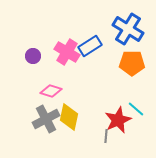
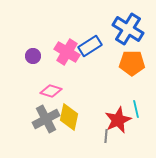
cyan line: rotated 36 degrees clockwise
